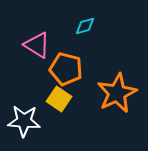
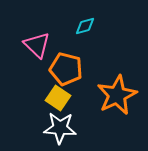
pink triangle: rotated 12 degrees clockwise
orange star: moved 2 px down
yellow square: moved 1 px left, 1 px up
white star: moved 36 px right, 7 px down
